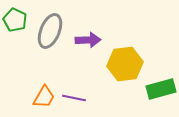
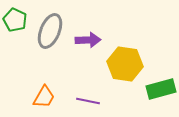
yellow hexagon: rotated 16 degrees clockwise
purple line: moved 14 px right, 3 px down
